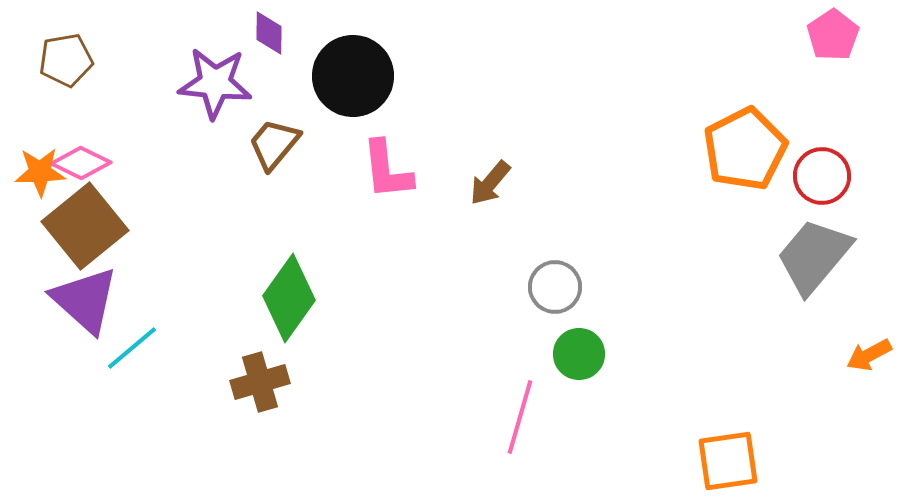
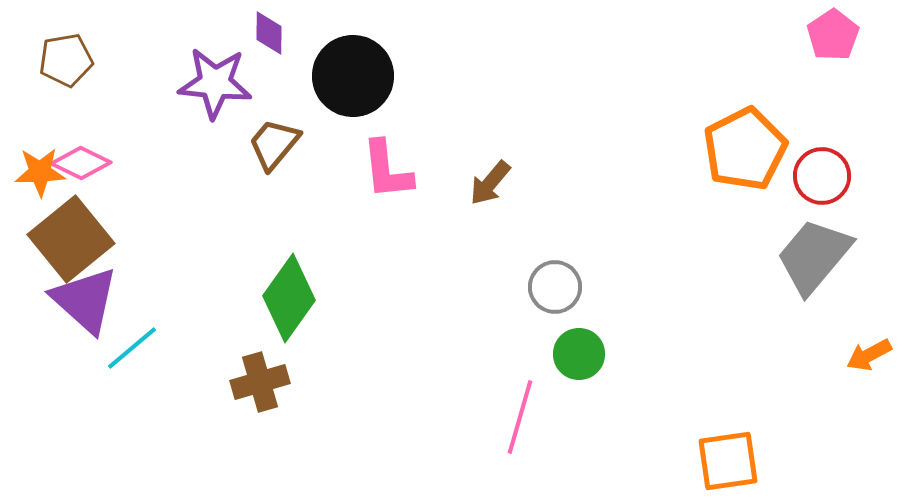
brown square: moved 14 px left, 13 px down
